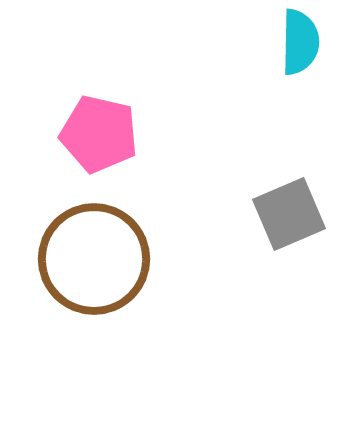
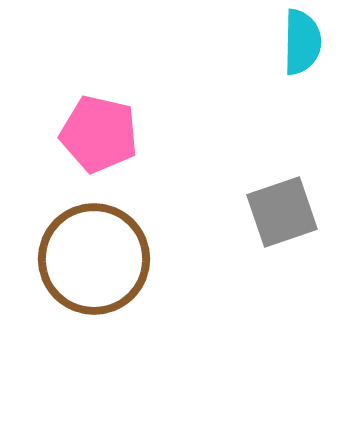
cyan semicircle: moved 2 px right
gray square: moved 7 px left, 2 px up; rotated 4 degrees clockwise
